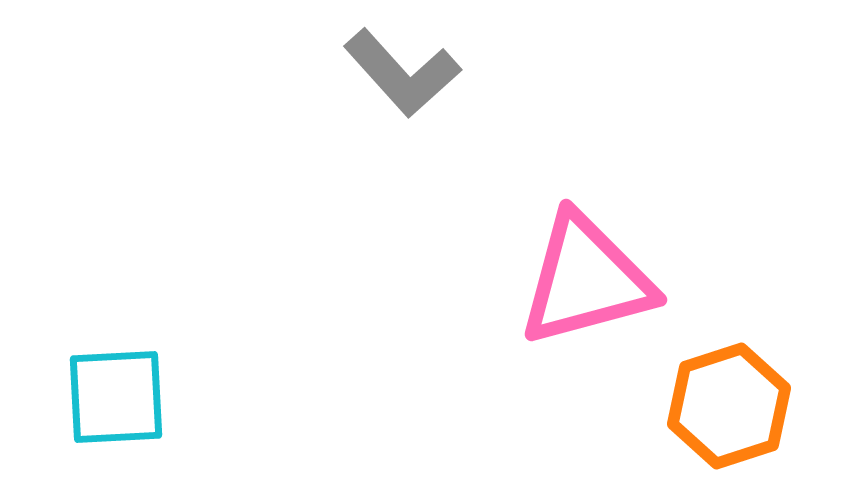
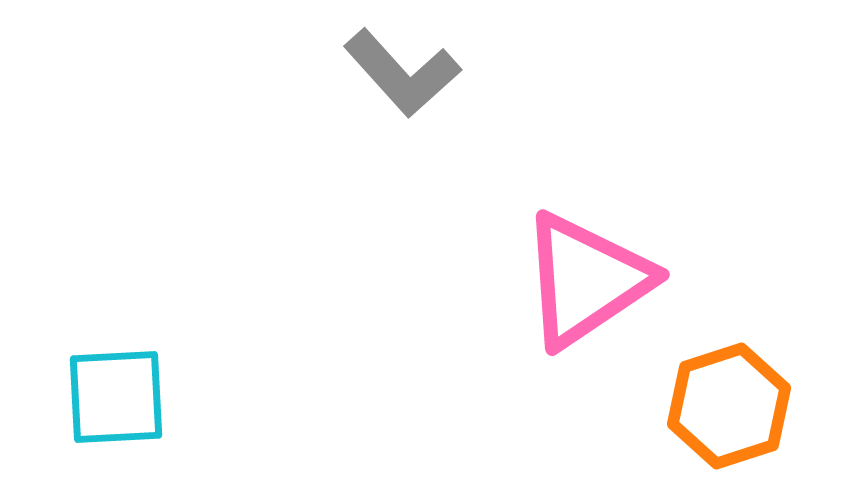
pink triangle: rotated 19 degrees counterclockwise
